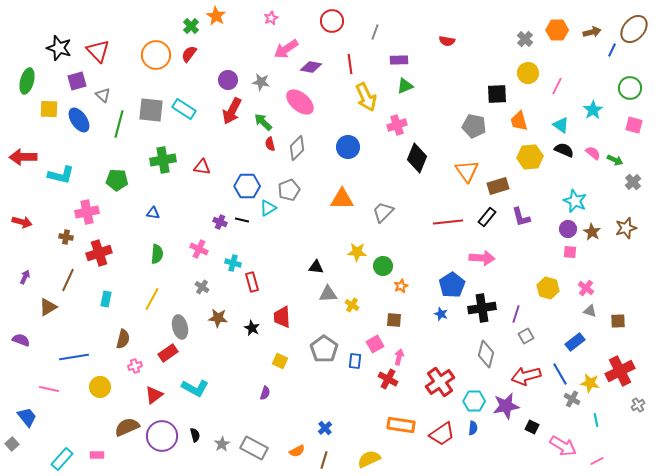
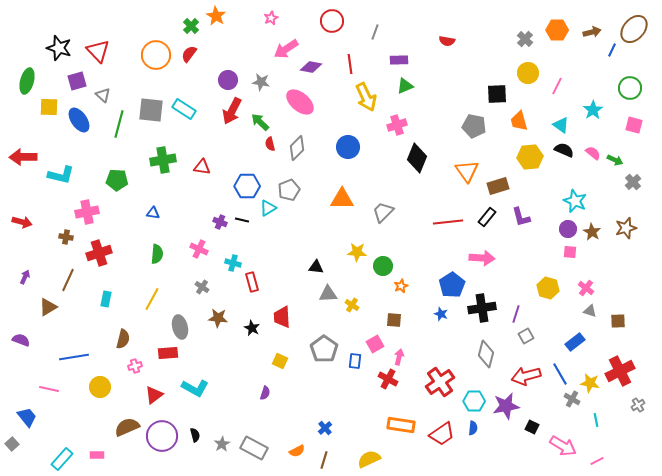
yellow square at (49, 109): moved 2 px up
green arrow at (263, 122): moved 3 px left
red rectangle at (168, 353): rotated 30 degrees clockwise
